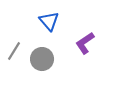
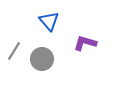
purple L-shape: rotated 50 degrees clockwise
